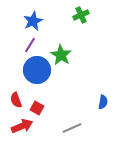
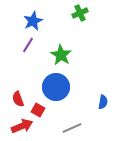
green cross: moved 1 px left, 2 px up
purple line: moved 2 px left
blue circle: moved 19 px right, 17 px down
red semicircle: moved 2 px right, 1 px up
red square: moved 1 px right, 2 px down
